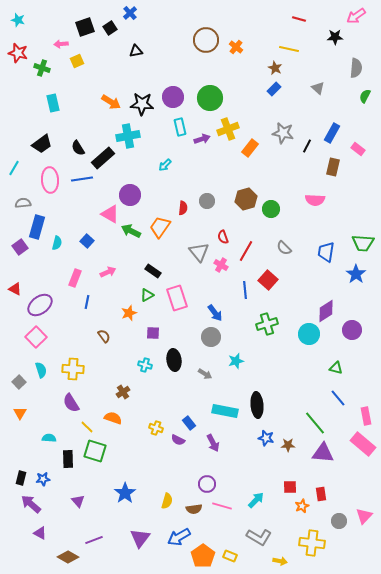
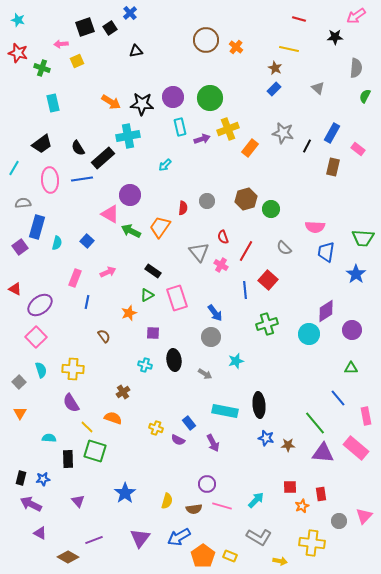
pink semicircle at (315, 200): moved 27 px down
green trapezoid at (363, 243): moved 5 px up
green triangle at (336, 368): moved 15 px right; rotated 16 degrees counterclockwise
black ellipse at (257, 405): moved 2 px right
pink rectangle at (363, 444): moved 7 px left, 4 px down
purple arrow at (31, 504): rotated 15 degrees counterclockwise
